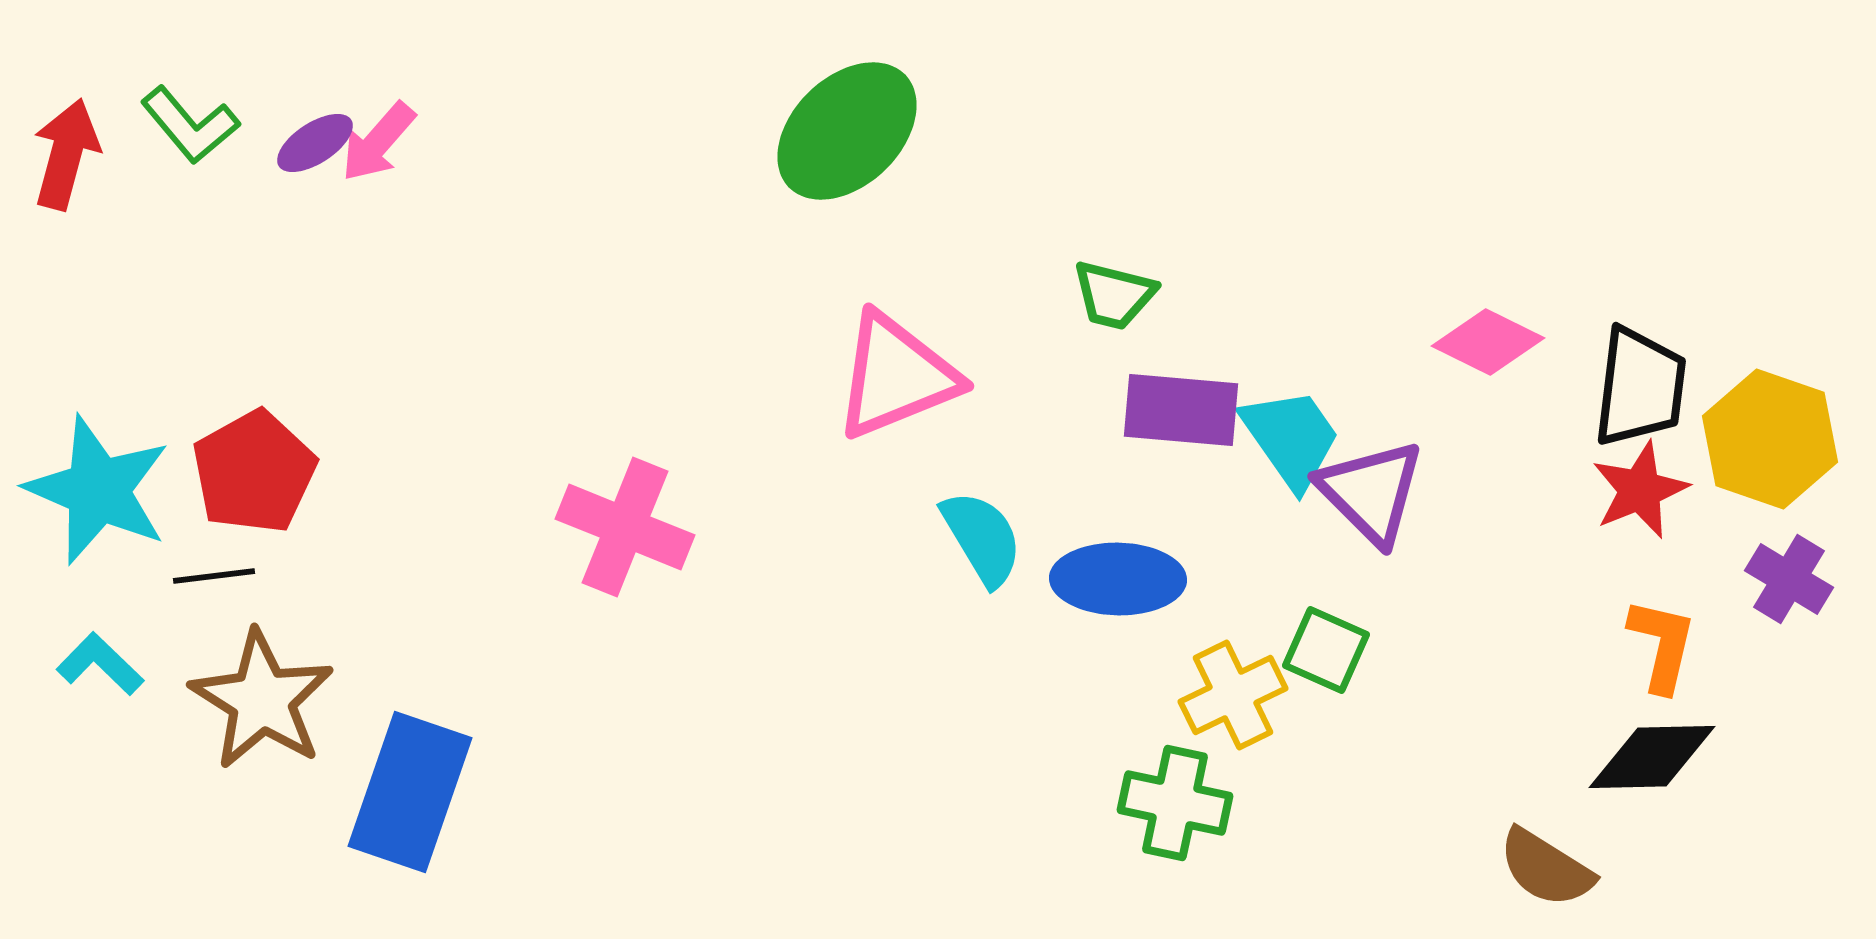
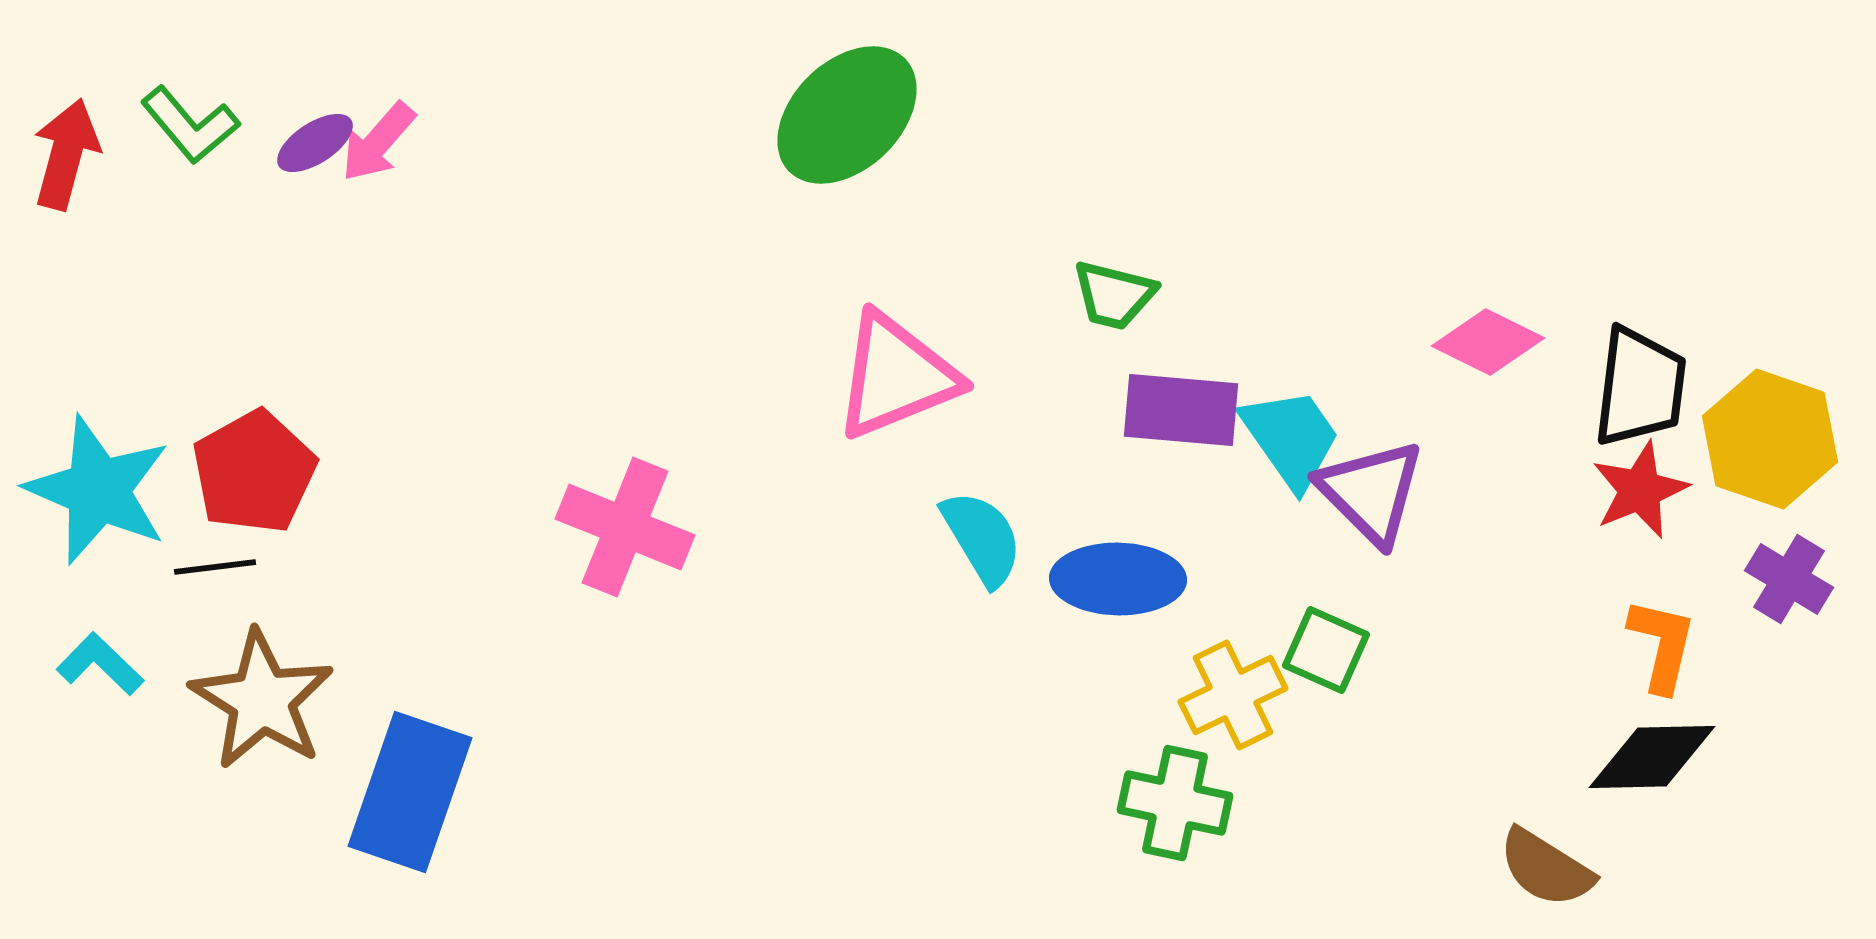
green ellipse: moved 16 px up
black line: moved 1 px right, 9 px up
